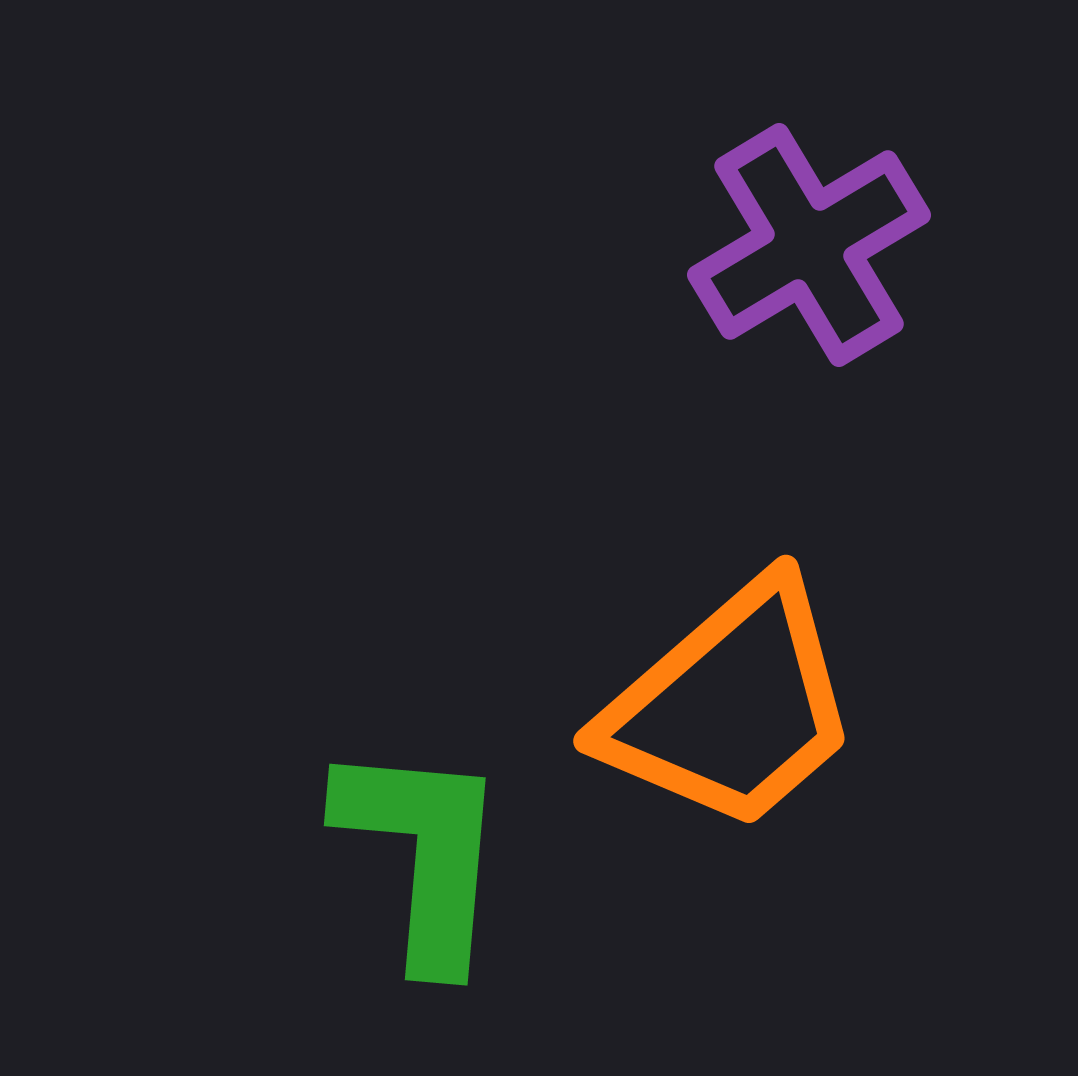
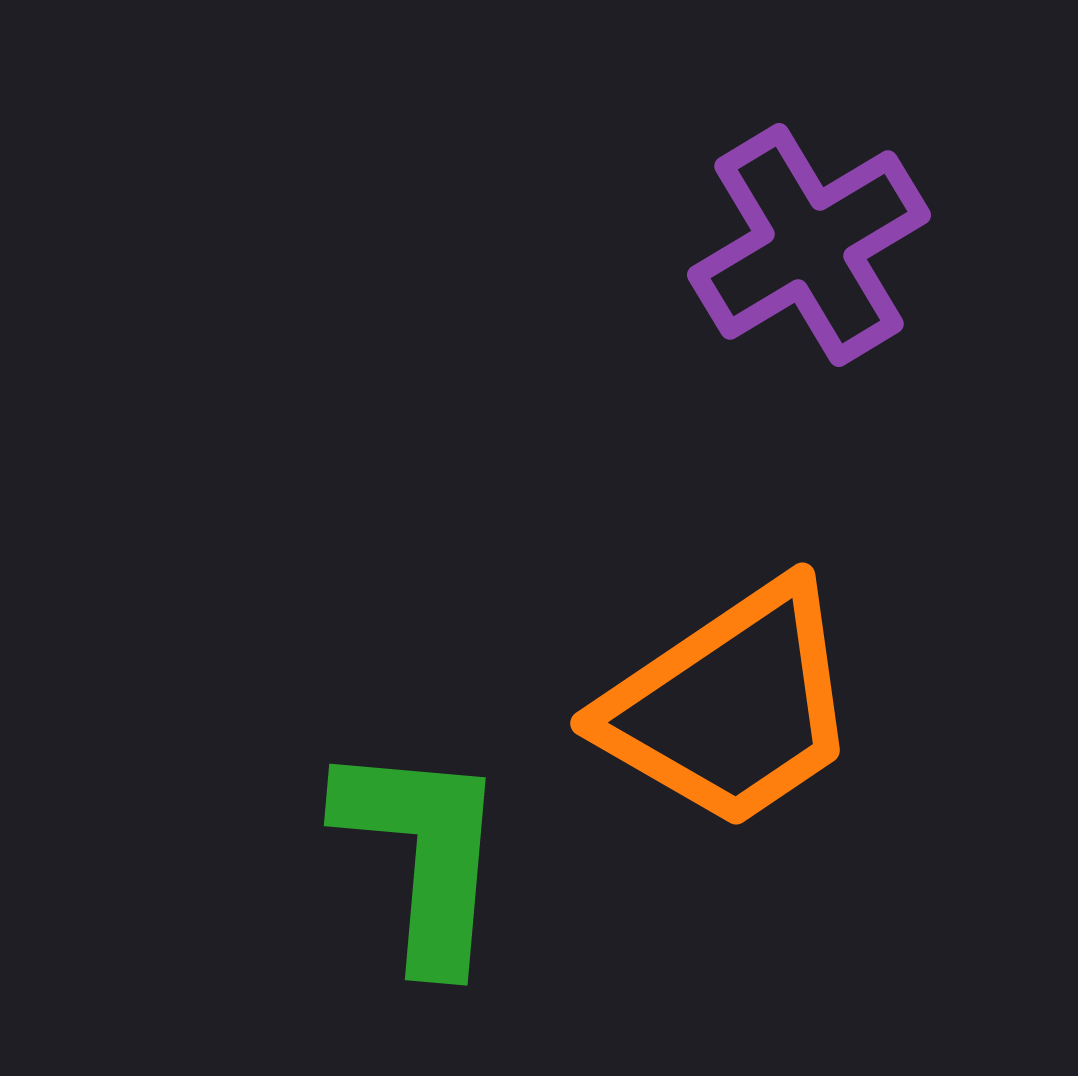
orange trapezoid: rotated 7 degrees clockwise
